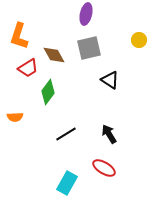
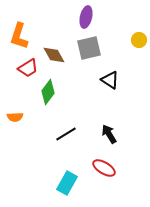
purple ellipse: moved 3 px down
